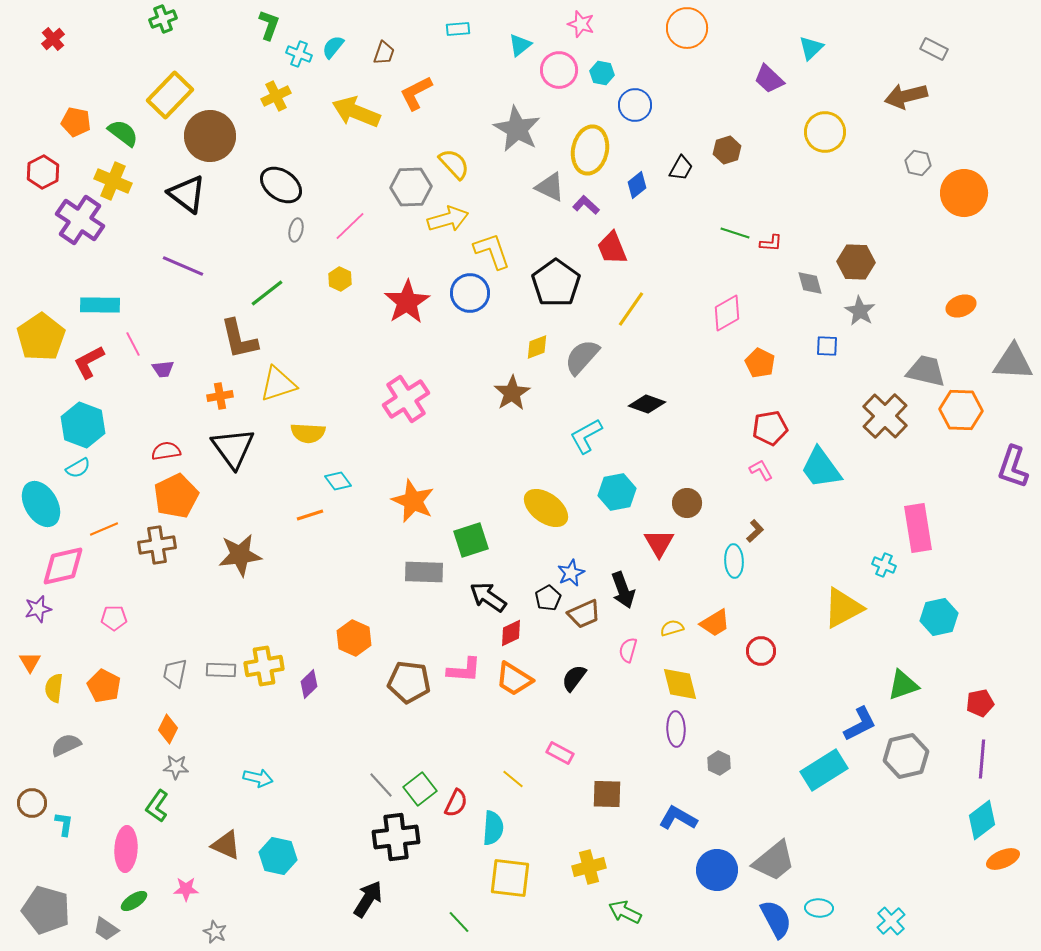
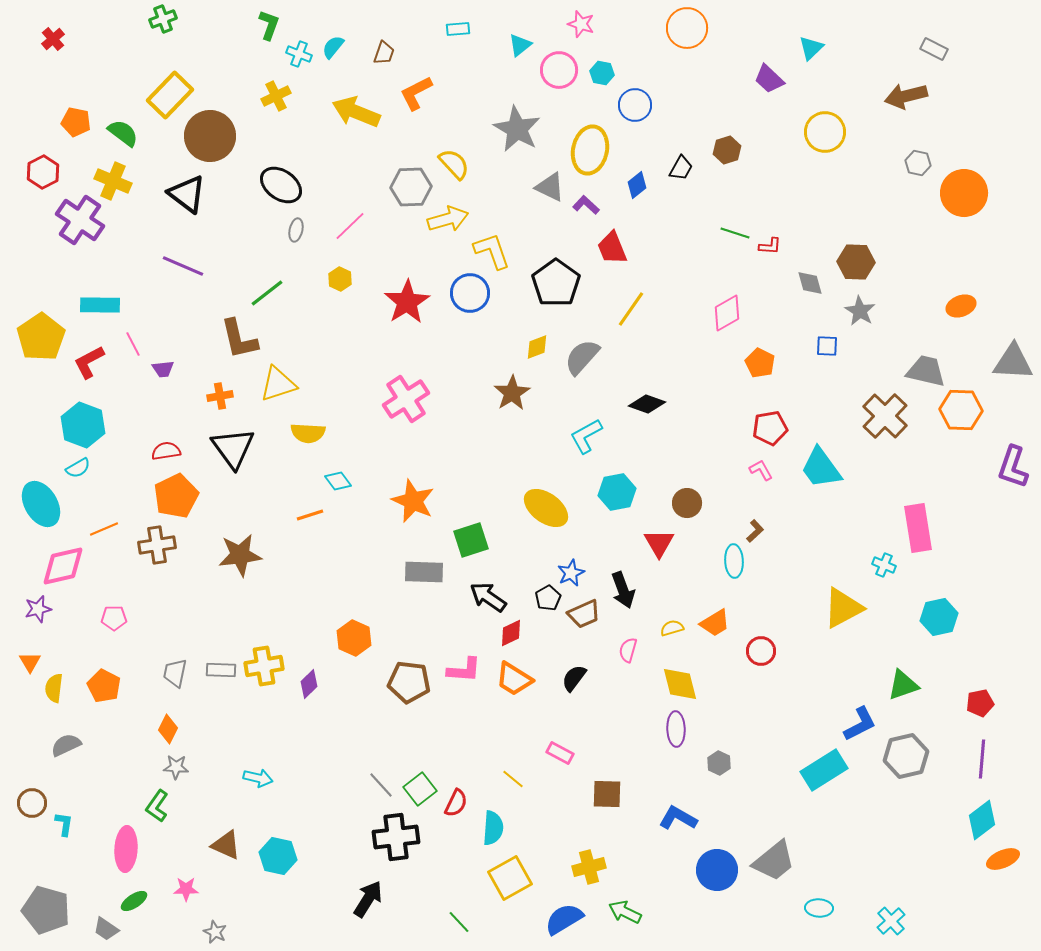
red L-shape at (771, 243): moved 1 px left, 3 px down
yellow square at (510, 878): rotated 36 degrees counterclockwise
blue semicircle at (776, 919): moved 212 px left; rotated 93 degrees counterclockwise
